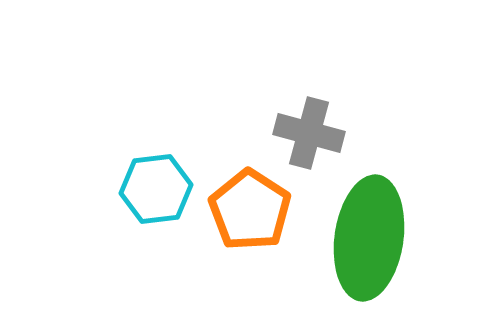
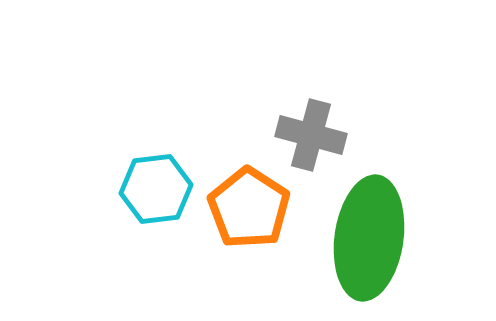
gray cross: moved 2 px right, 2 px down
orange pentagon: moved 1 px left, 2 px up
